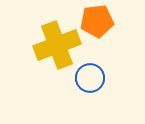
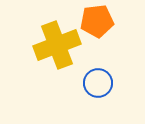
blue circle: moved 8 px right, 5 px down
